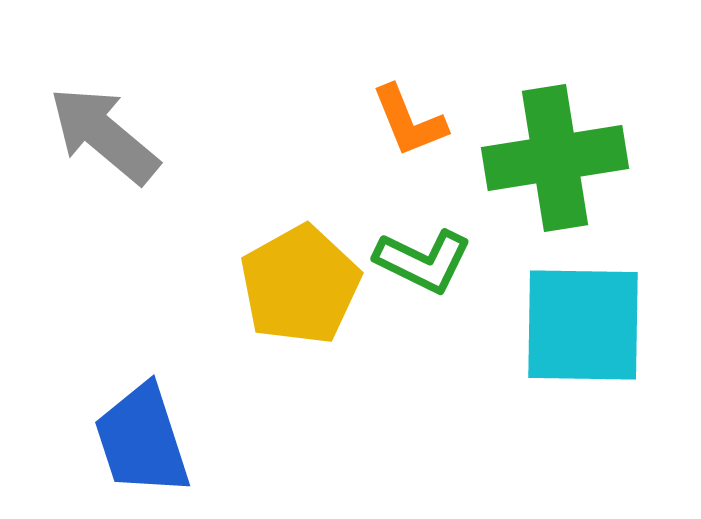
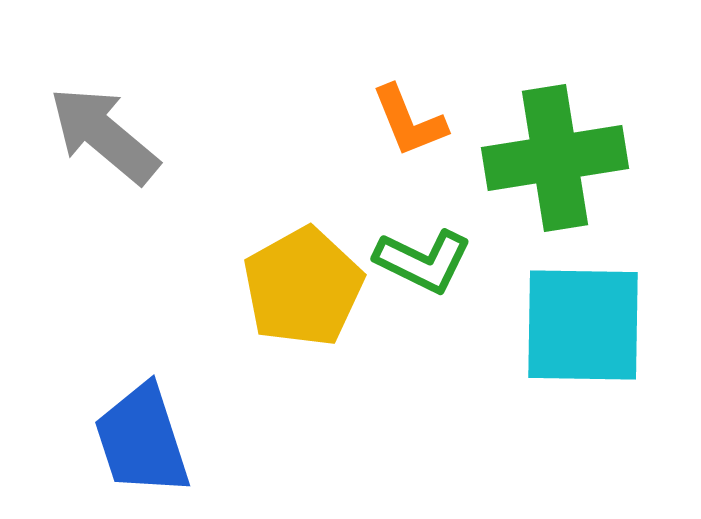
yellow pentagon: moved 3 px right, 2 px down
